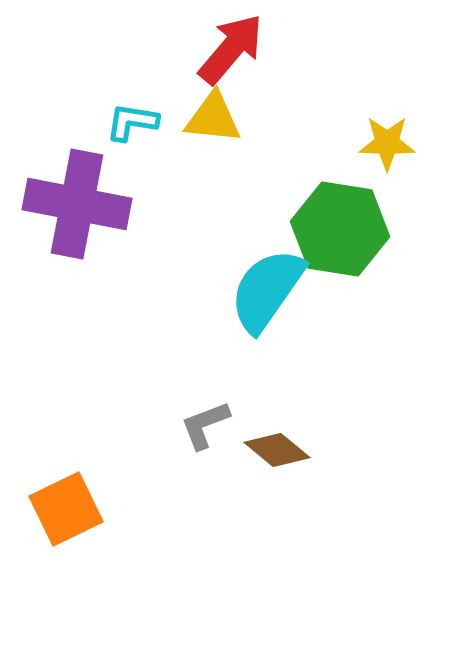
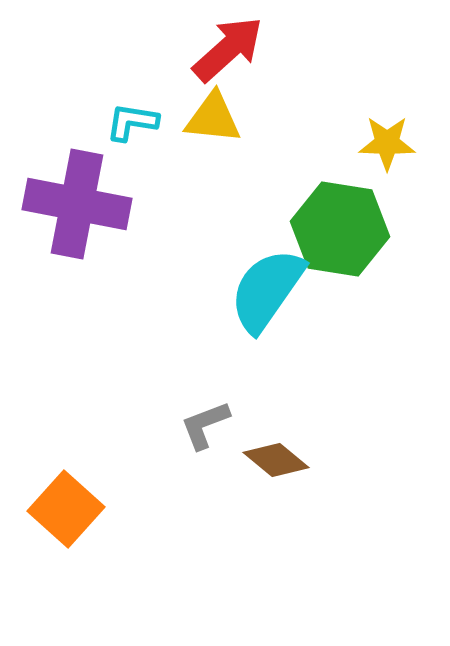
red arrow: moved 3 px left; rotated 8 degrees clockwise
brown diamond: moved 1 px left, 10 px down
orange square: rotated 22 degrees counterclockwise
